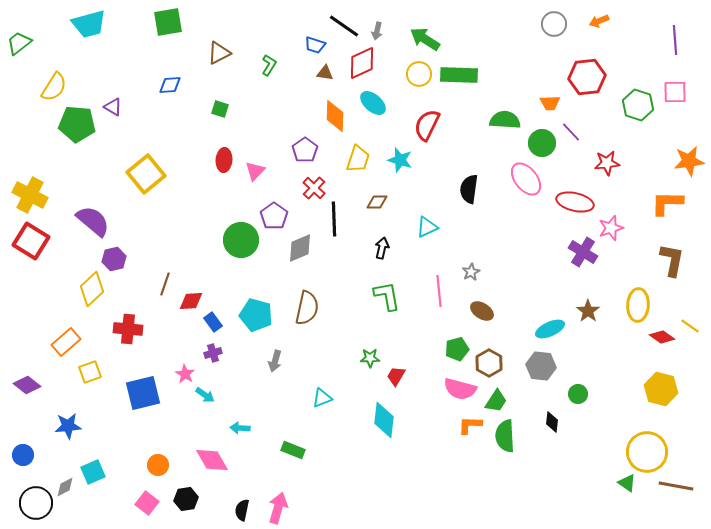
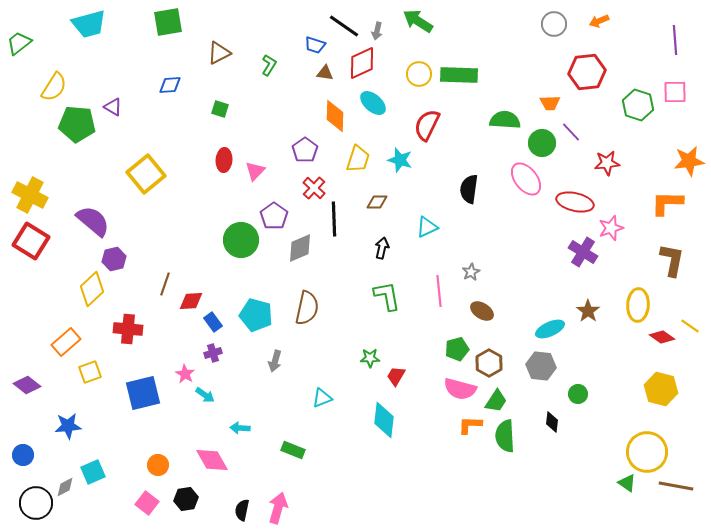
green arrow at (425, 39): moved 7 px left, 18 px up
red hexagon at (587, 77): moved 5 px up
